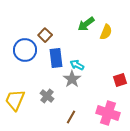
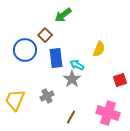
green arrow: moved 23 px left, 9 px up
yellow semicircle: moved 7 px left, 17 px down
gray cross: rotated 24 degrees clockwise
